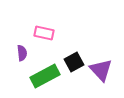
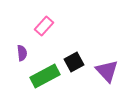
pink rectangle: moved 7 px up; rotated 60 degrees counterclockwise
purple triangle: moved 6 px right, 1 px down
